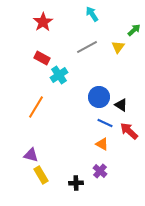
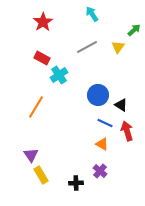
blue circle: moved 1 px left, 2 px up
red arrow: moved 2 px left; rotated 30 degrees clockwise
purple triangle: rotated 42 degrees clockwise
